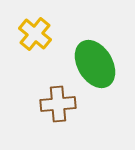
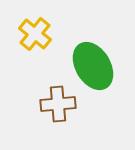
green ellipse: moved 2 px left, 2 px down
